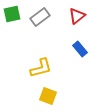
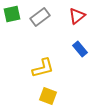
yellow L-shape: moved 2 px right
